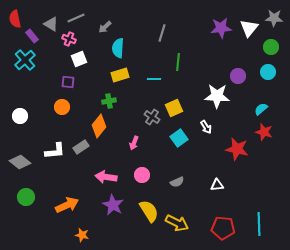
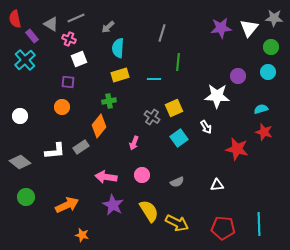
gray arrow at (105, 27): moved 3 px right
cyan semicircle at (261, 109): rotated 24 degrees clockwise
